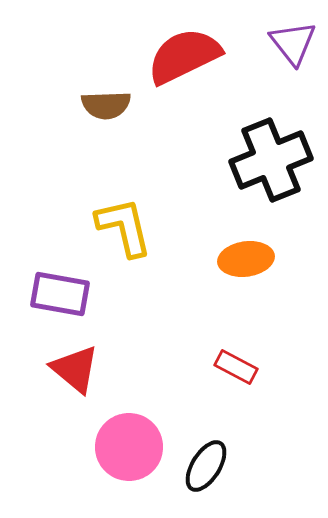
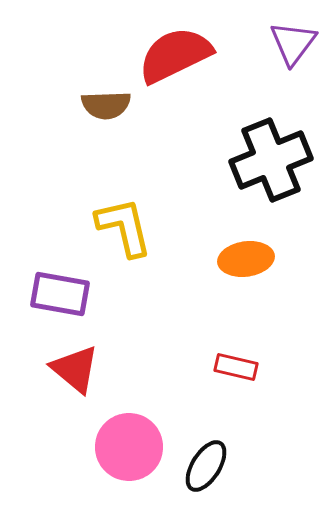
purple triangle: rotated 15 degrees clockwise
red semicircle: moved 9 px left, 1 px up
red rectangle: rotated 15 degrees counterclockwise
